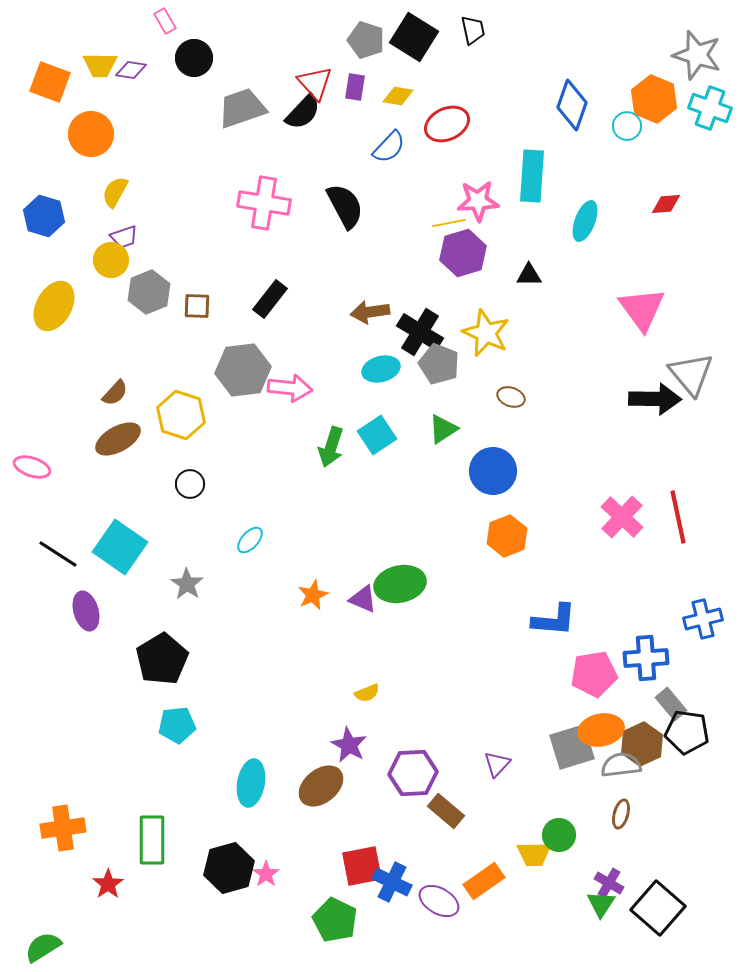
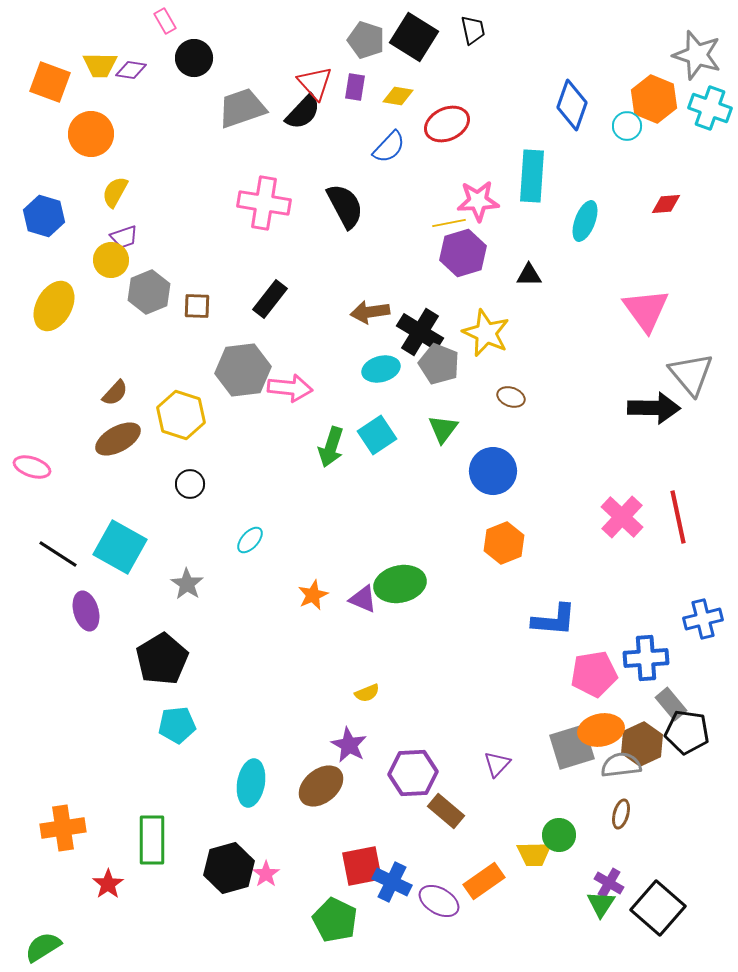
pink triangle at (642, 309): moved 4 px right, 1 px down
black arrow at (655, 399): moved 1 px left, 9 px down
green triangle at (443, 429): rotated 20 degrees counterclockwise
orange hexagon at (507, 536): moved 3 px left, 7 px down
cyan square at (120, 547): rotated 6 degrees counterclockwise
